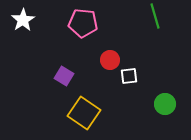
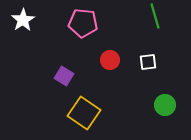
white square: moved 19 px right, 14 px up
green circle: moved 1 px down
